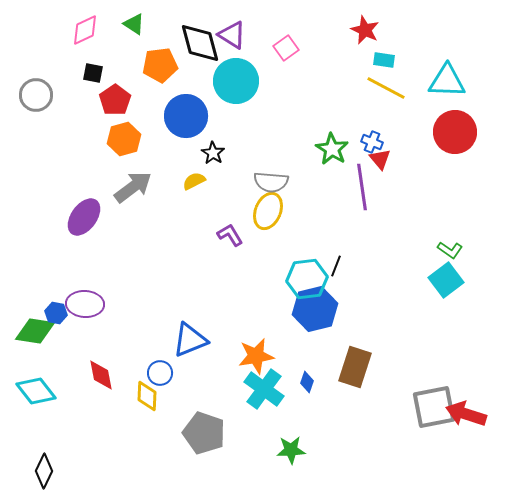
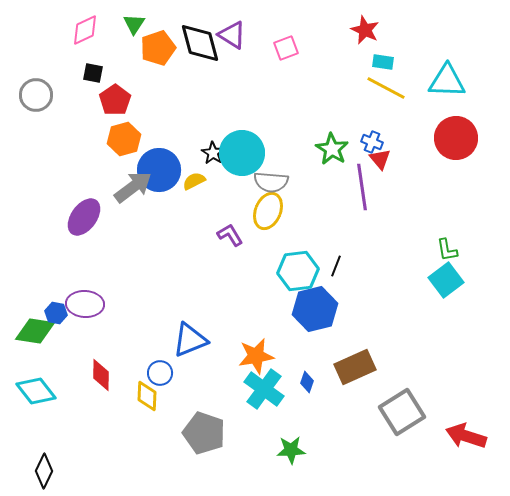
green triangle at (134, 24): rotated 30 degrees clockwise
pink square at (286, 48): rotated 15 degrees clockwise
cyan rectangle at (384, 60): moved 1 px left, 2 px down
orange pentagon at (160, 65): moved 2 px left, 17 px up; rotated 12 degrees counterclockwise
cyan circle at (236, 81): moved 6 px right, 72 px down
blue circle at (186, 116): moved 27 px left, 54 px down
red circle at (455, 132): moved 1 px right, 6 px down
green L-shape at (450, 250): moved 3 px left; rotated 45 degrees clockwise
cyan hexagon at (307, 279): moved 9 px left, 8 px up
brown rectangle at (355, 367): rotated 48 degrees clockwise
red diamond at (101, 375): rotated 12 degrees clockwise
gray square at (434, 407): moved 32 px left, 5 px down; rotated 21 degrees counterclockwise
red arrow at (466, 414): moved 22 px down
